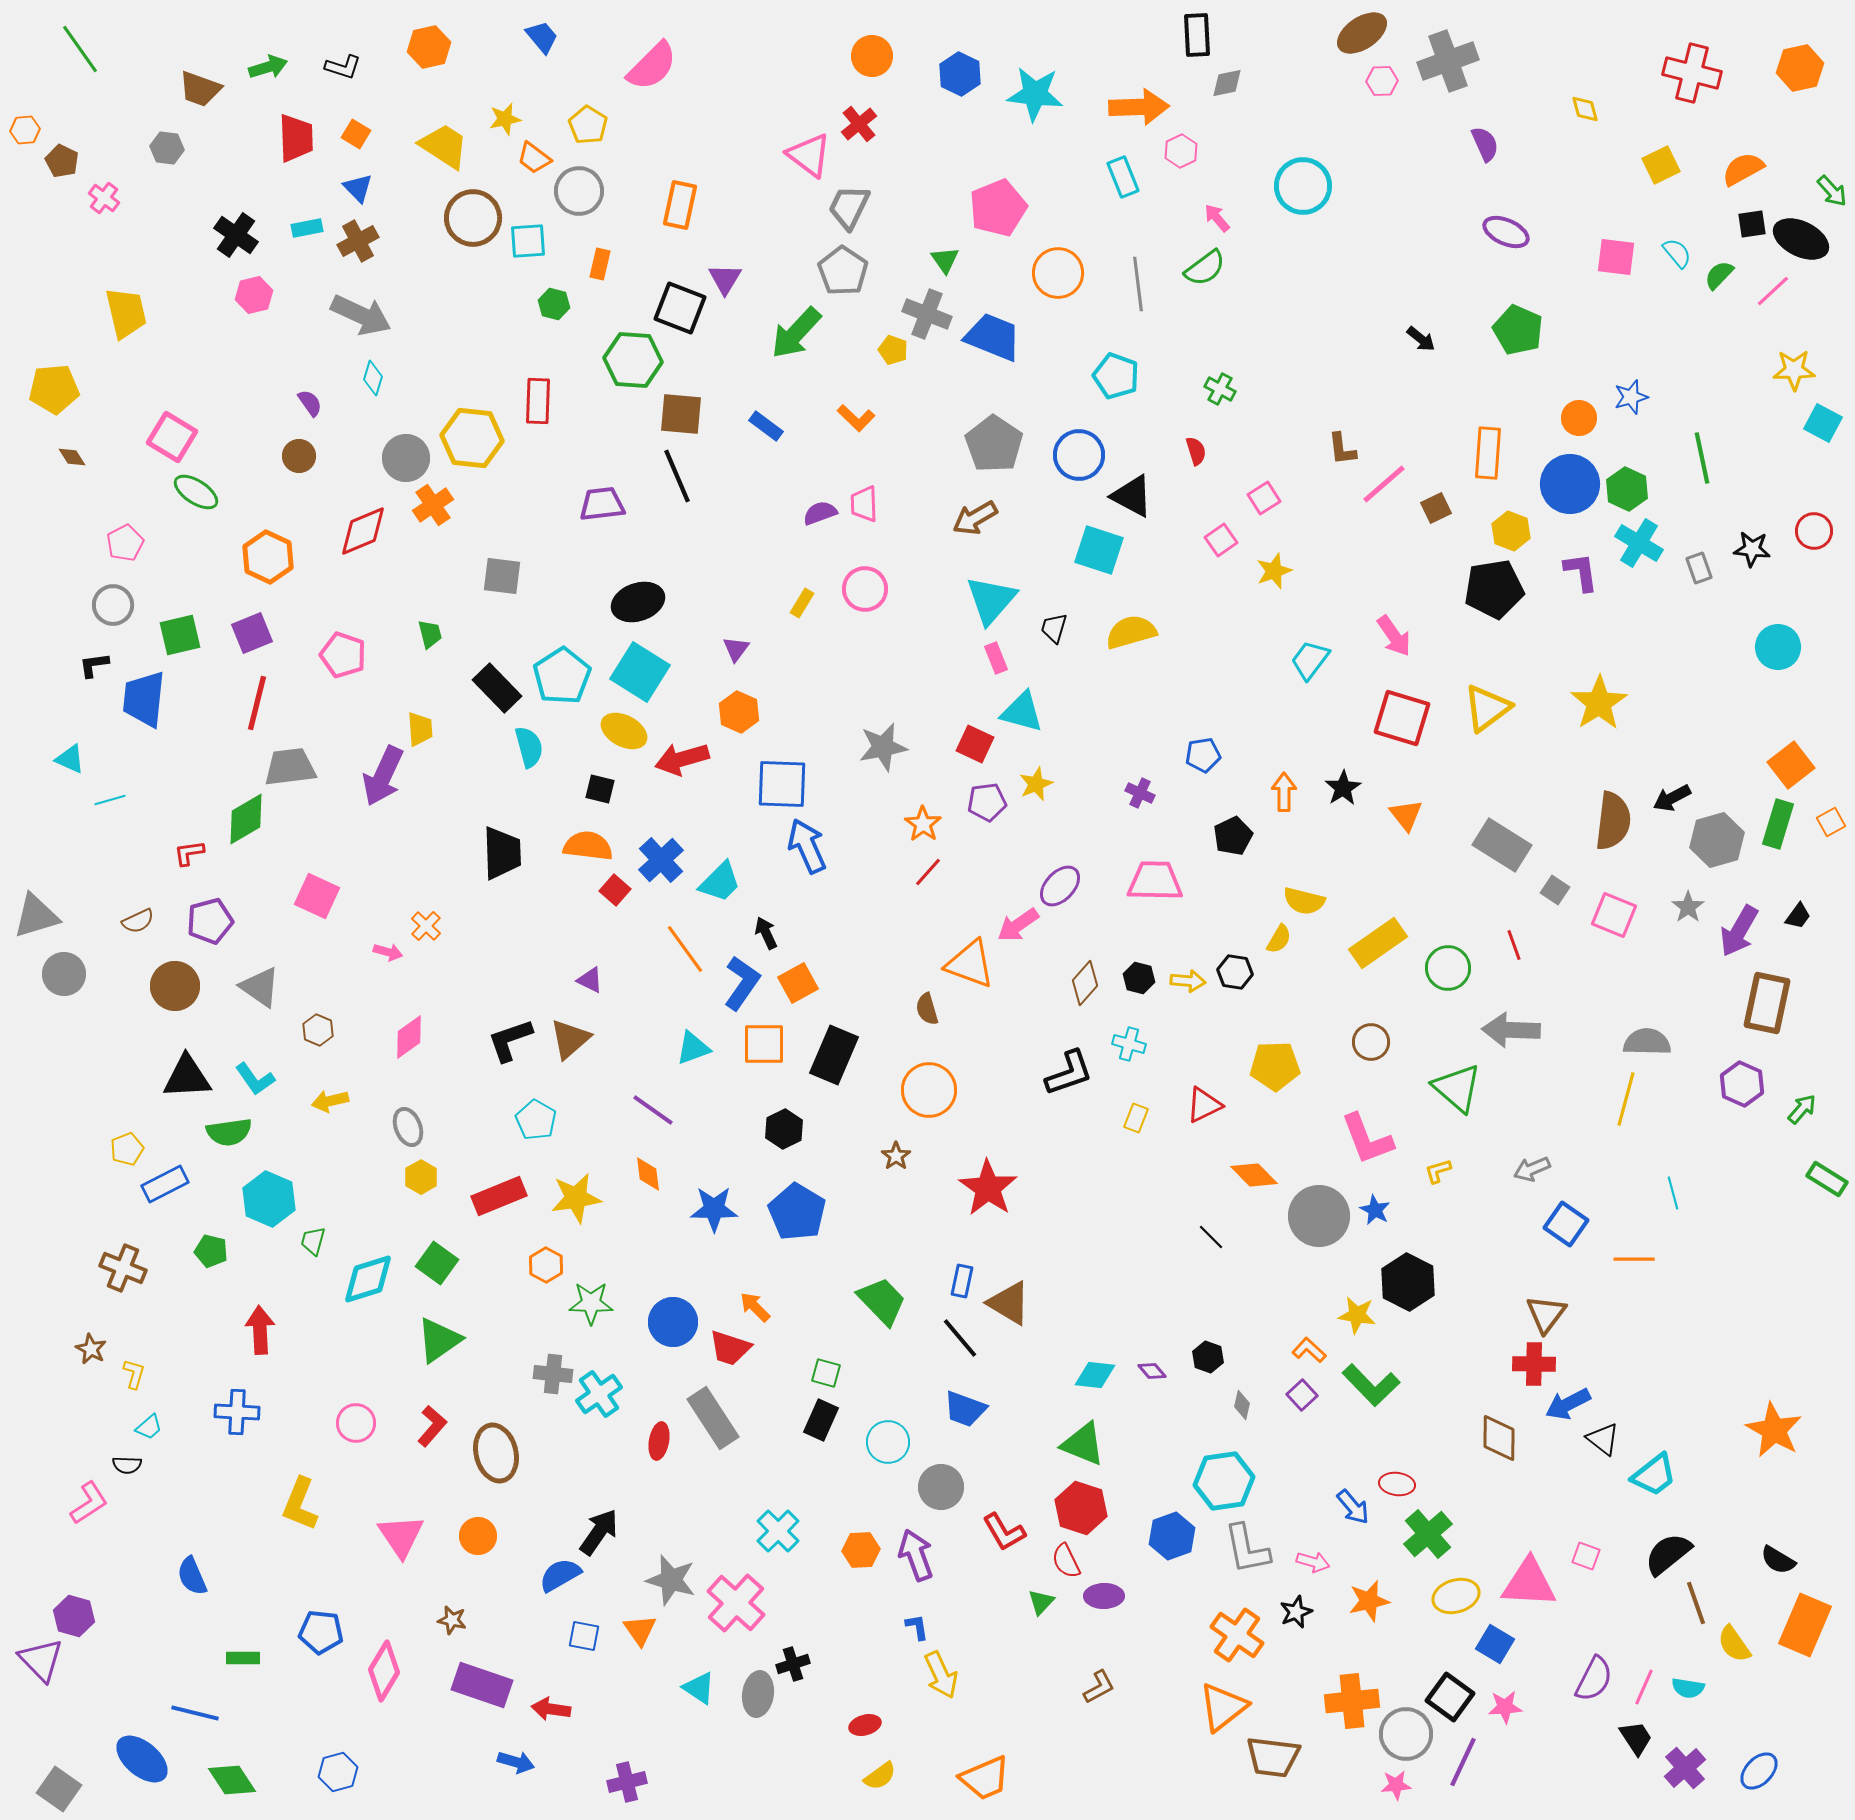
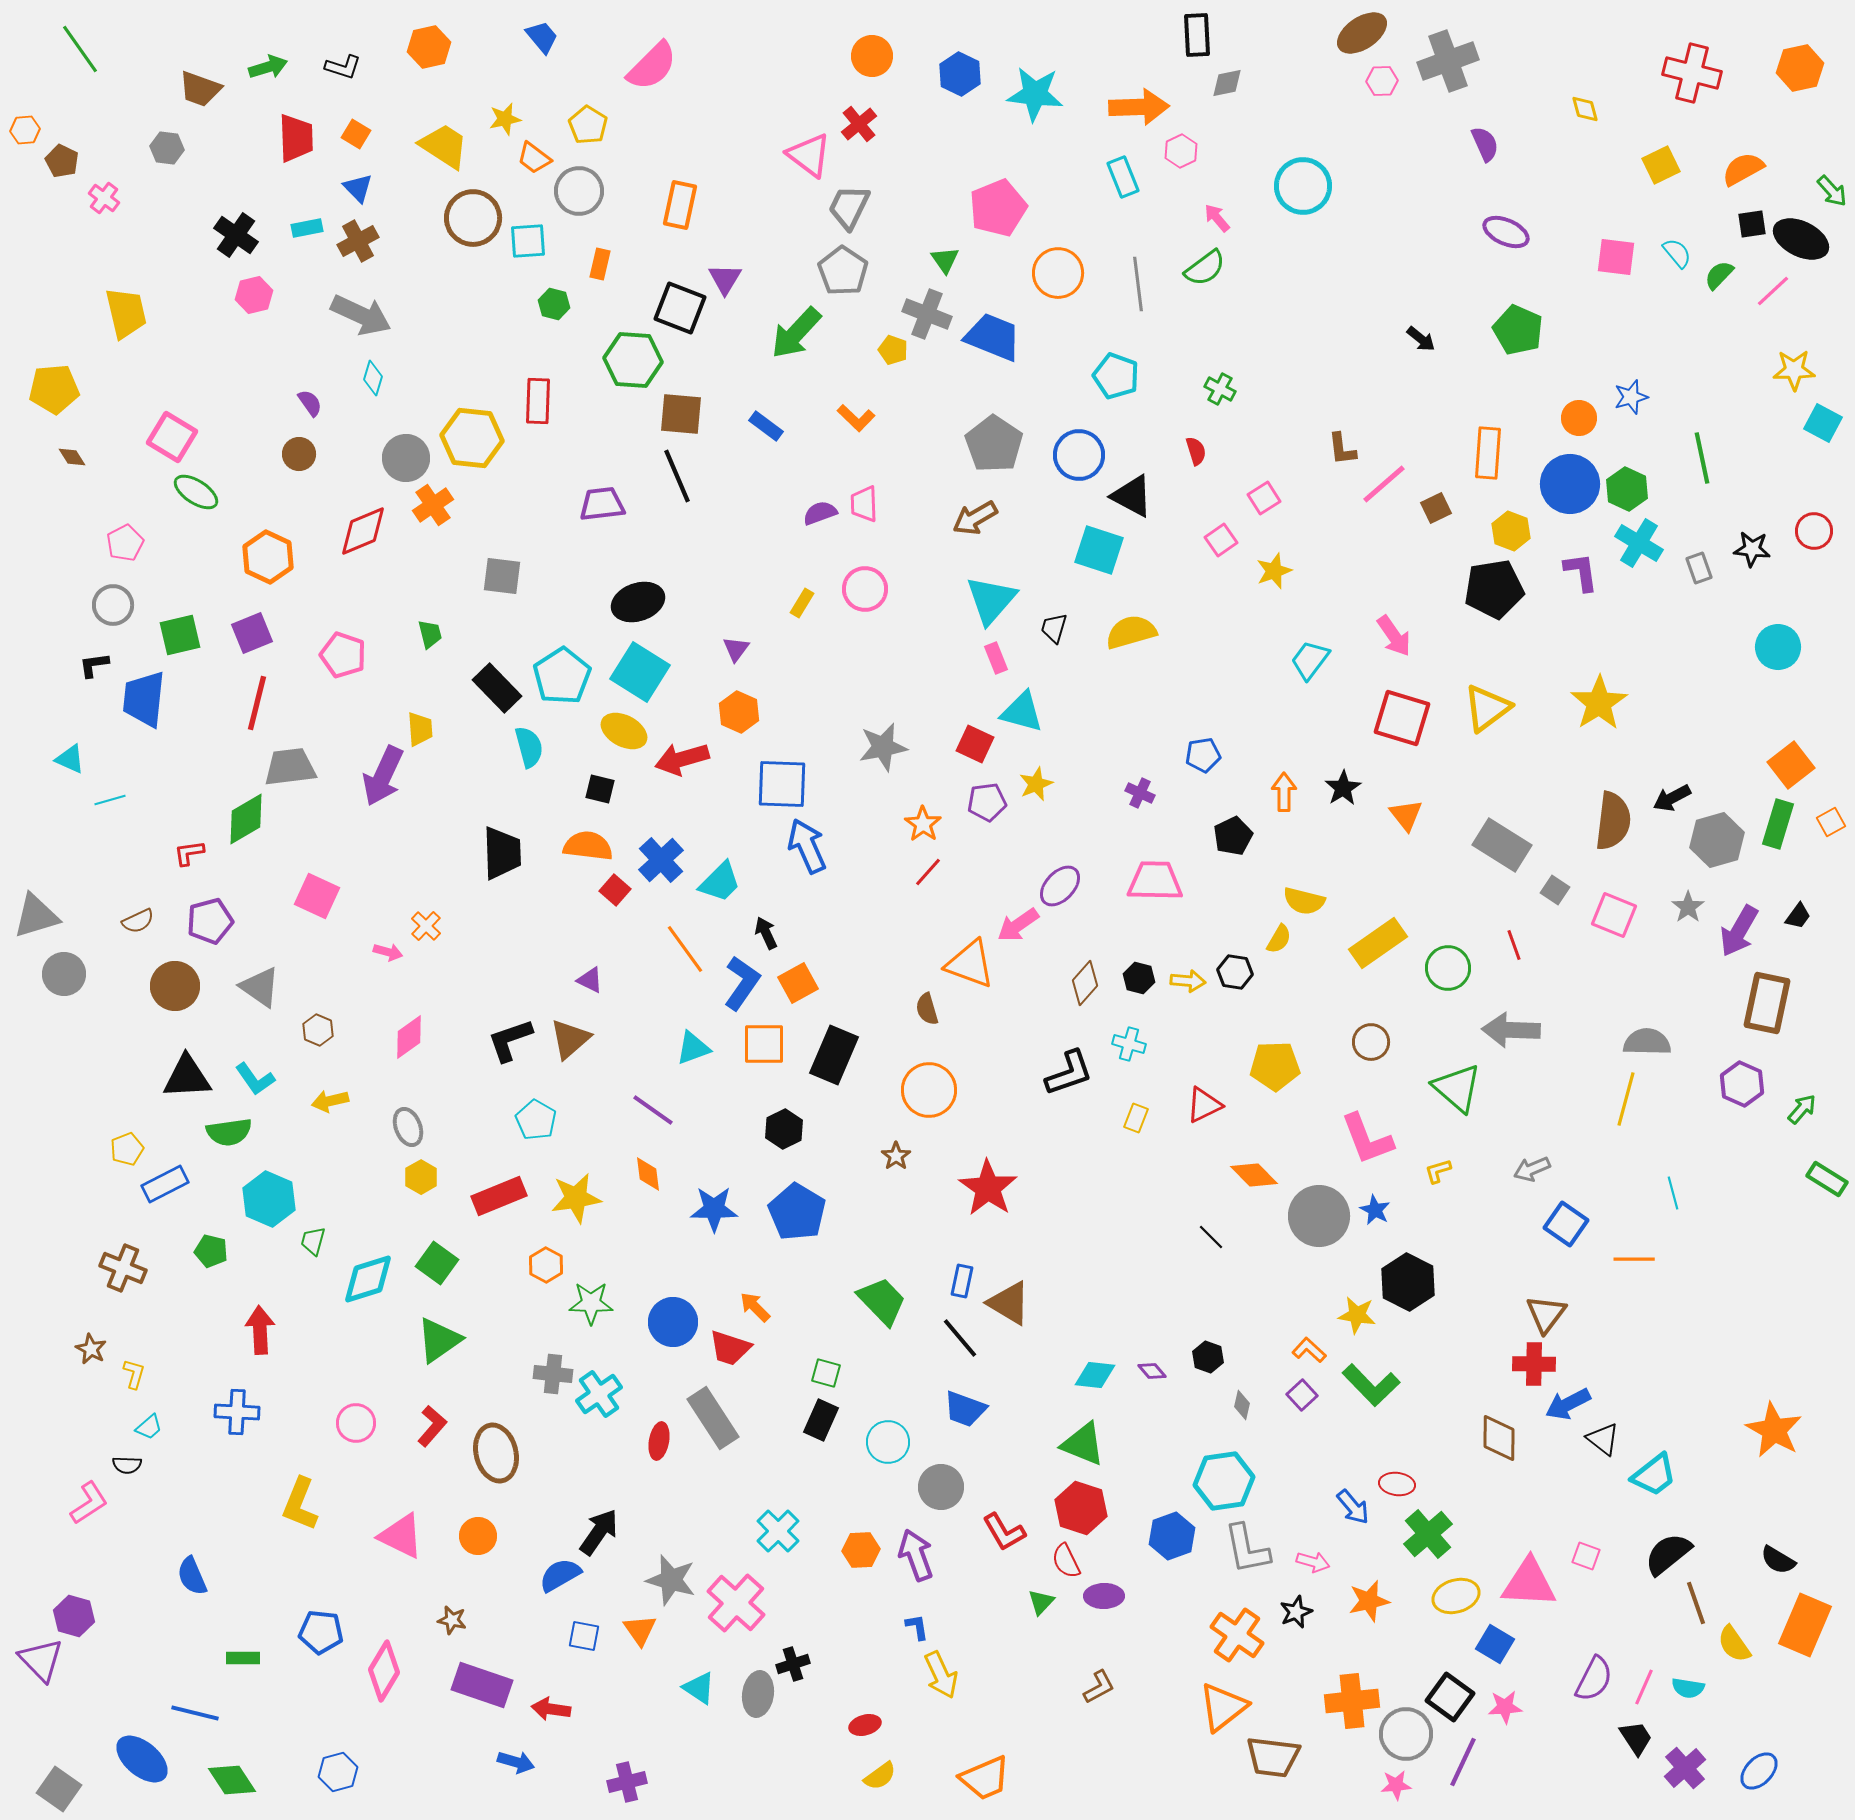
brown circle at (299, 456): moved 2 px up
pink triangle at (401, 1536): rotated 30 degrees counterclockwise
